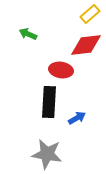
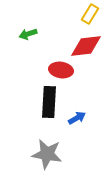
yellow rectangle: rotated 18 degrees counterclockwise
green arrow: rotated 42 degrees counterclockwise
red diamond: moved 1 px down
